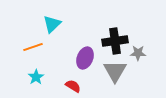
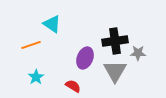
cyan triangle: rotated 42 degrees counterclockwise
orange line: moved 2 px left, 2 px up
